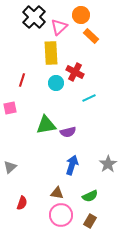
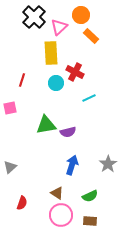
brown triangle: rotated 24 degrees clockwise
brown rectangle: rotated 64 degrees clockwise
